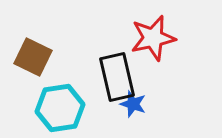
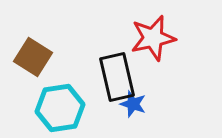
brown square: rotated 6 degrees clockwise
